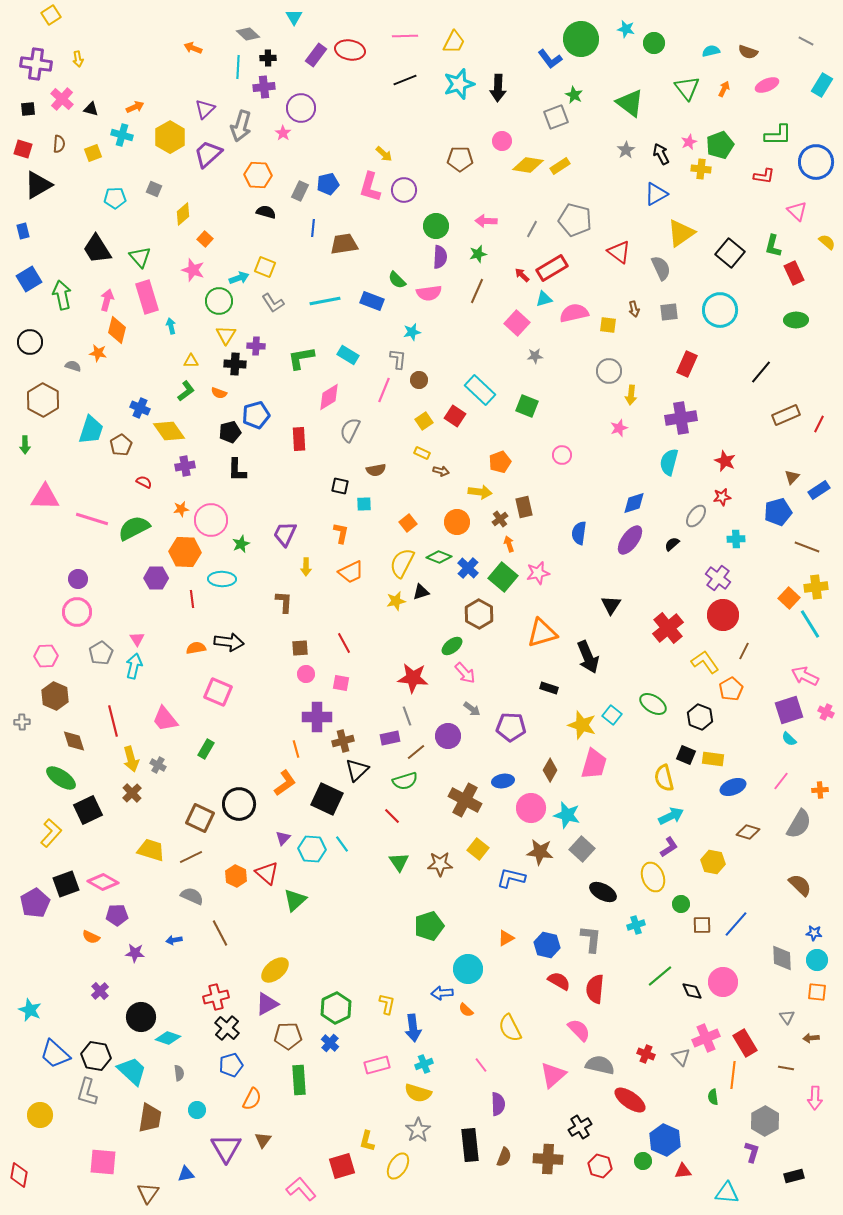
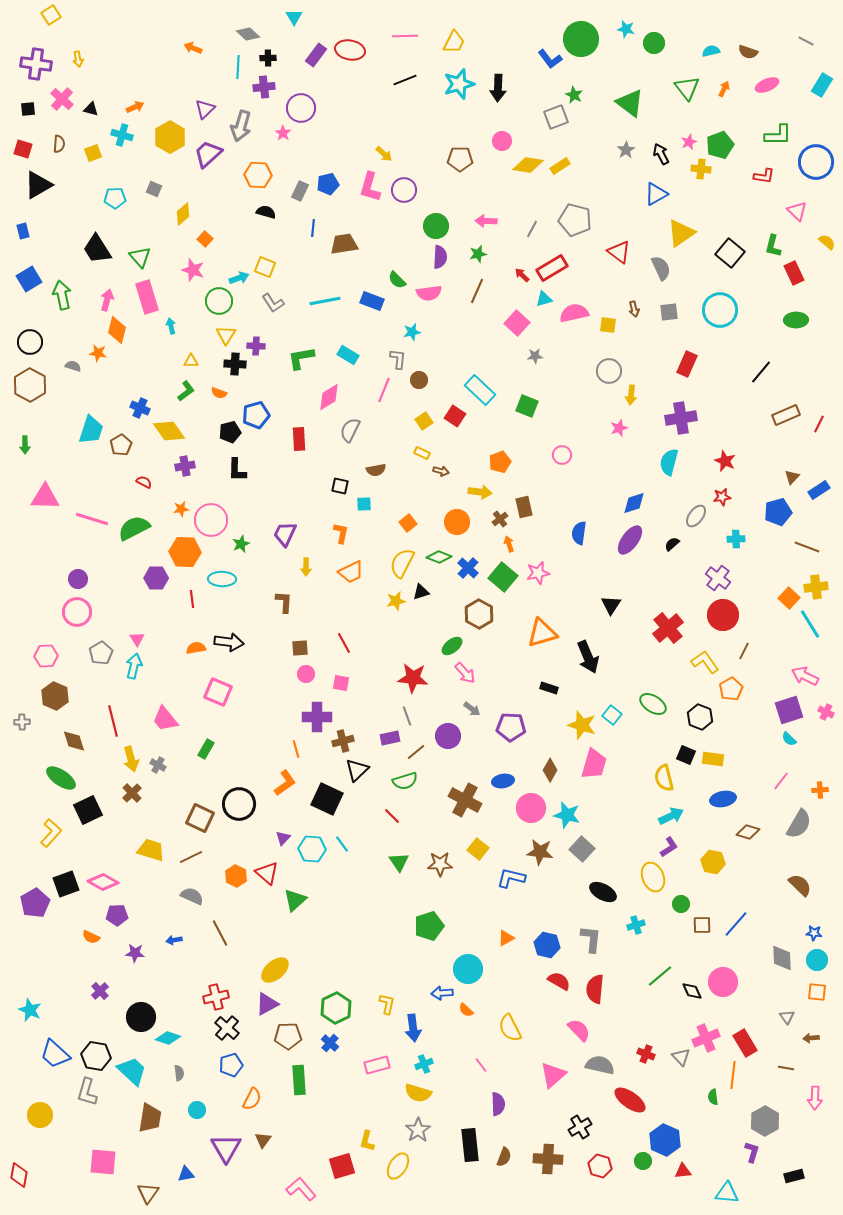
brown hexagon at (43, 400): moved 13 px left, 15 px up
blue ellipse at (733, 787): moved 10 px left, 12 px down; rotated 10 degrees clockwise
